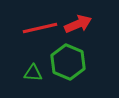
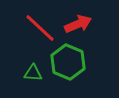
red line: rotated 56 degrees clockwise
